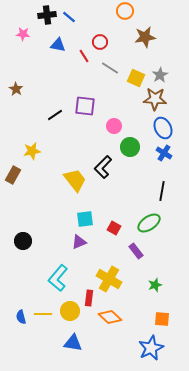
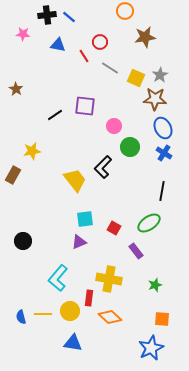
yellow cross at (109, 279): rotated 20 degrees counterclockwise
